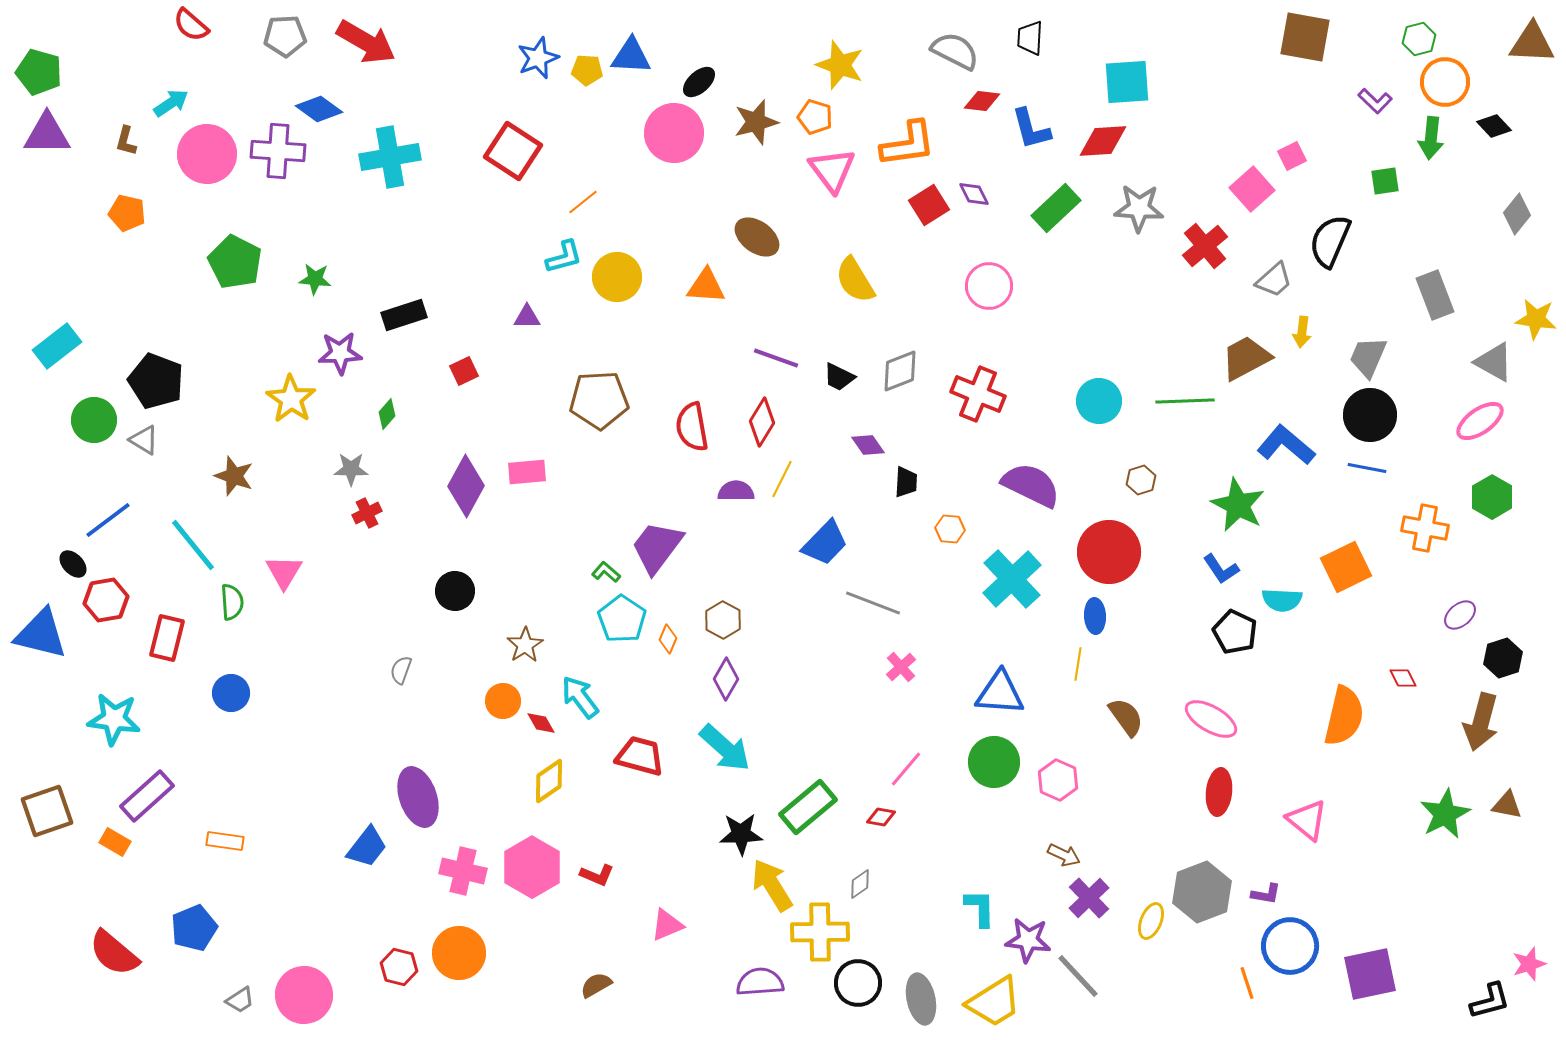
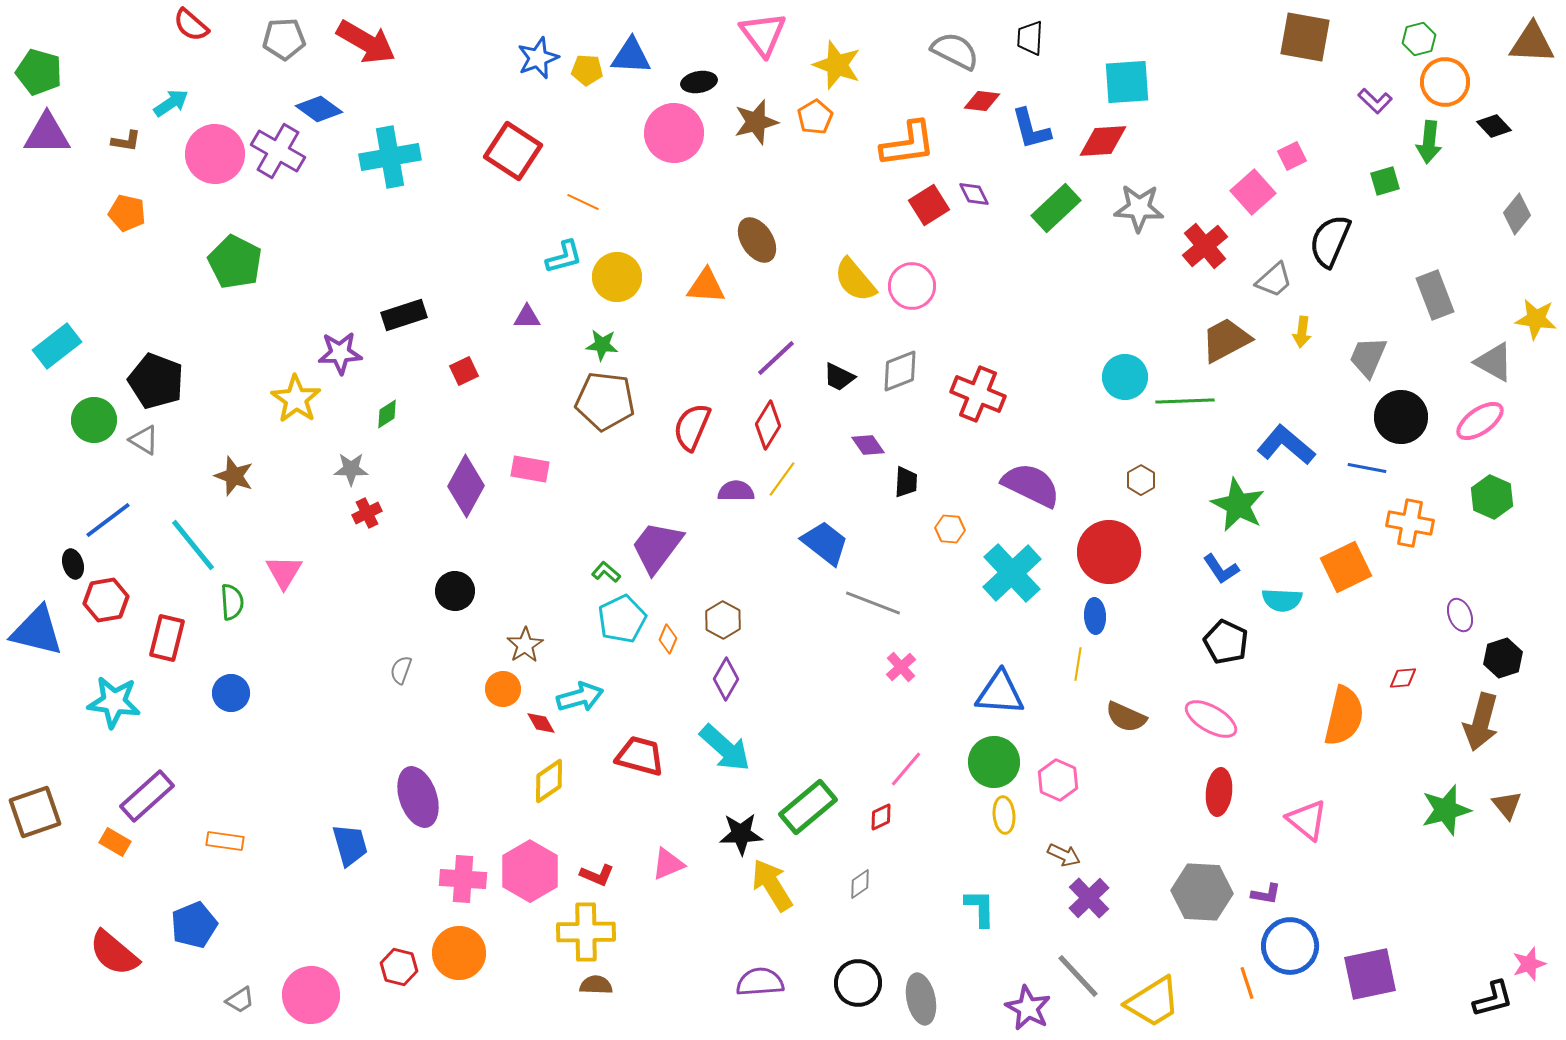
gray pentagon at (285, 36): moved 1 px left, 3 px down
yellow star at (840, 65): moved 3 px left
black ellipse at (699, 82): rotated 32 degrees clockwise
orange pentagon at (815, 117): rotated 24 degrees clockwise
green arrow at (1431, 138): moved 2 px left, 4 px down
brown L-shape at (126, 141): rotated 96 degrees counterclockwise
purple cross at (278, 151): rotated 26 degrees clockwise
pink circle at (207, 154): moved 8 px right
pink triangle at (832, 170): moved 69 px left, 136 px up
green square at (1385, 181): rotated 8 degrees counterclockwise
pink square at (1252, 189): moved 1 px right, 3 px down
orange line at (583, 202): rotated 64 degrees clockwise
brown ellipse at (757, 237): moved 3 px down; rotated 21 degrees clockwise
green star at (315, 279): moved 287 px right, 66 px down
yellow semicircle at (855, 280): rotated 9 degrees counterclockwise
pink circle at (989, 286): moved 77 px left
purple line at (776, 358): rotated 63 degrees counterclockwise
brown trapezoid at (1246, 358): moved 20 px left, 18 px up
yellow star at (291, 399): moved 5 px right
brown pentagon at (599, 400): moved 6 px right, 1 px down; rotated 10 degrees clockwise
cyan circle at (1099, 401): moved 26 px right, 24 px up
green diamond at (387, 414): rotated 16 degrees clockwise
black circle at (1370, 415): moved 31 px right, 2 px down
red diamond at (762, 422): moved 6 px right, 3 px down
red semicircle at (692, 427): rotated 33 degrees clockwise
pink rectangle at (527, 472): moved 3 px right, 3 px up; rotated 15 degrees clockwise
yellow line at (782, 479): rotated 9 degrees clockwise
brown hexagon at (1141, 480): rotated 12 degrees counterclockwise
green hexagon at (1492, 497): rotated 6 degrees counterclockwise
orange cross at (1425, 528): moved 15 px left, 5 px up
blue trapezoid at (825, 543): rotated 96 degrees counterclockwise
black ellipse at (73, 564): rotated 28 degrees clockwise
cyan cross at (1012, 579): moved 6 px up
purple ellipse at (1460, 615): rotated 72 degrees counterclockwise
cyan pentagon at (622, 619): rotated 12 degrees clockwise
black pentagon at (1235, 632): moved 9 px left, 10 px down
blue triangle at (41, 634): moved 4 px left, 3 px up
red diamond at (1403, 678): rotated 68 degrees counterclockwise
cyan arrow at (580, 697): rotated 111 degrees clockwise
orange circle at (503, 701): moved 12 px up
brown semicircle at (1126, 717): rotated 150 degrees clockwise
cyan star at (114, 719): moved 17 px up
brown triangle at (1507, 805): rotated 40 degrees clockwise
brown square at (47, 811): moved 12 px left, 1 px down
green star at (1445, 814): moved 1 px right, 4 px up; rotated 12 degrees clockwise
red diamond at (881, 817): rotated 36 degrees counterclockwise
blue trapezoid at (367, 847): moved 17 px left, 2 px up; rotated 54 degrees counterclockwise
pink hexagon at (532, 867): moved 2 px left, 4 px down
pink cross at (463, 871): moved 8 px down; rotated 9 degrees counterclockwise
gray hexagon at (1202, 892): rotated 24 degrees clockwise
yellow ellipse at (1151, 921): moved 147 px left, 106 px up; rotated 27 degrees counterclockwise
pink triangle at (667, 925): moved 1 px right, 61 px up
blue pentagon at (194, 928): moved 3 px up
yellow cross at (820, 932): moved 234 px left
purple star at (1028, 940): moved 68 px down; rotated 21 degrees clockwise
brown semicircle at (596, 985): rotated 32 degrees clockwise
pink circle at (304, 995): moved 7 px right
black L-shape at (1490, 1001): moved 3 px right, 2 px up
yellow trapezoid at (994, 1002): moved 159 px right
